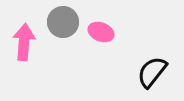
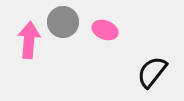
pink ellipse: moved 4 px right, 2 px up
pink arrow: moved 5 px right, 2 px up
